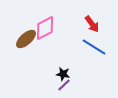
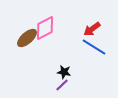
red arrow: moved 5 px down; rotated 90 degrees clockwise
brown ellipse: moved 1 px right, 1 px up
black star: moved 1 px right, 2 px up
purple line: moved 2 px left
